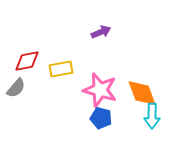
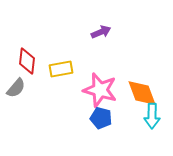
red diamond: rotated 72 degrees counterclockwise
